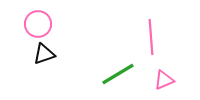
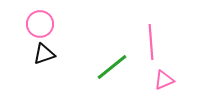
pink circle: moved 2 px right
pink line: moved 5 px down
green line: moved 6 px left, 7 px up; rotated 8 degrees counterclockwise
